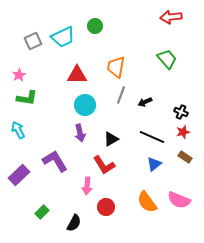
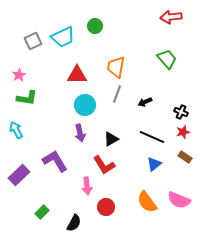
gray line: moved 4 px left, 1 px up
cyan arrow: moved 2 px left
pink arrow: rotated 12 degrees counterclockwise
